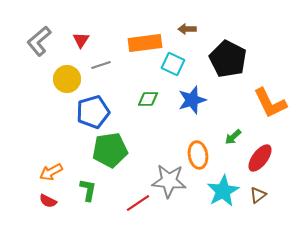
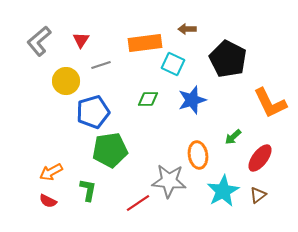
yellow circle: moved 1 px left, 2 px down
